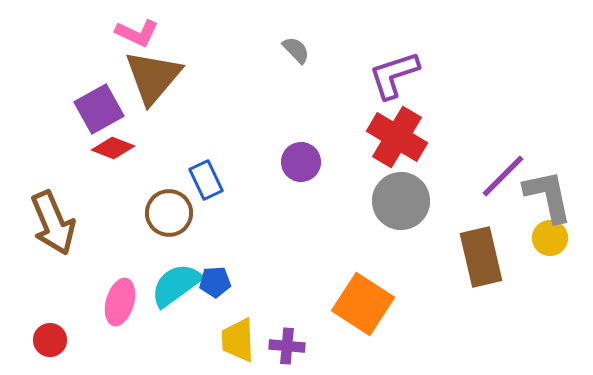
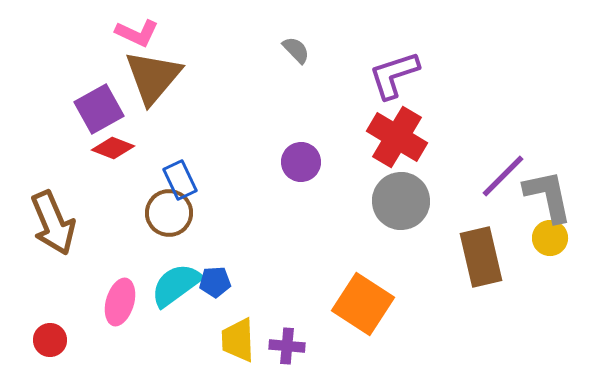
blue rectangle: moved 26 px left
